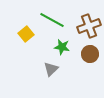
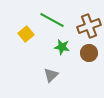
brown circle: moved 1 px left, 1 px up
gray triangle: moved 6 px down
